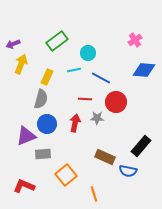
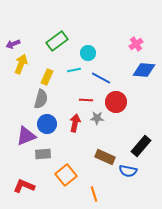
pink cross: moved 1 px right, 4 px down
red line: moved 1 px right, 1 px down
